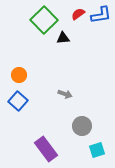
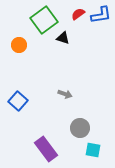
green square: rotated 8 degrees clockwise
black triangle: rotated 24 degrees clockwise
orange circle: moved 30 px up
gray circle: moved 2 px left, 2 px down
cyan square: moved 4 px left; rotated 28 degrees clockwise
